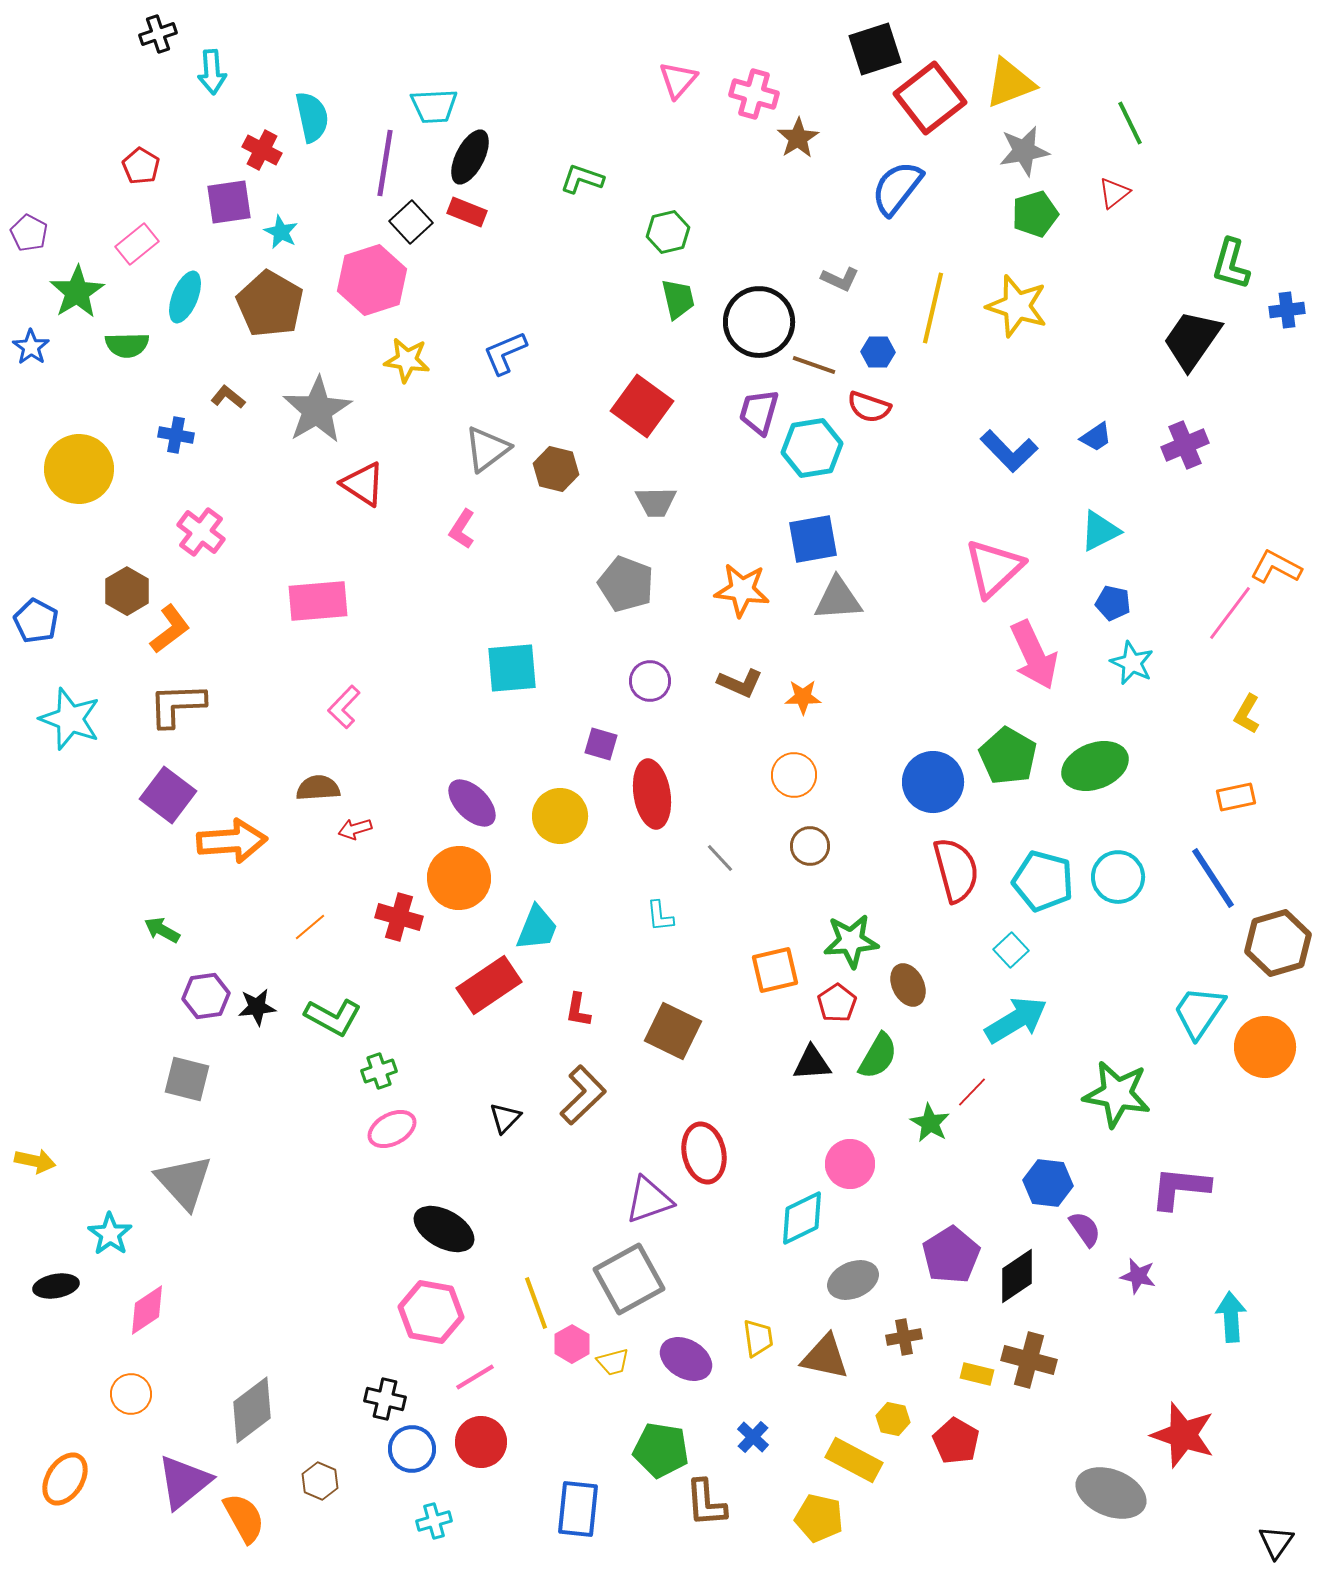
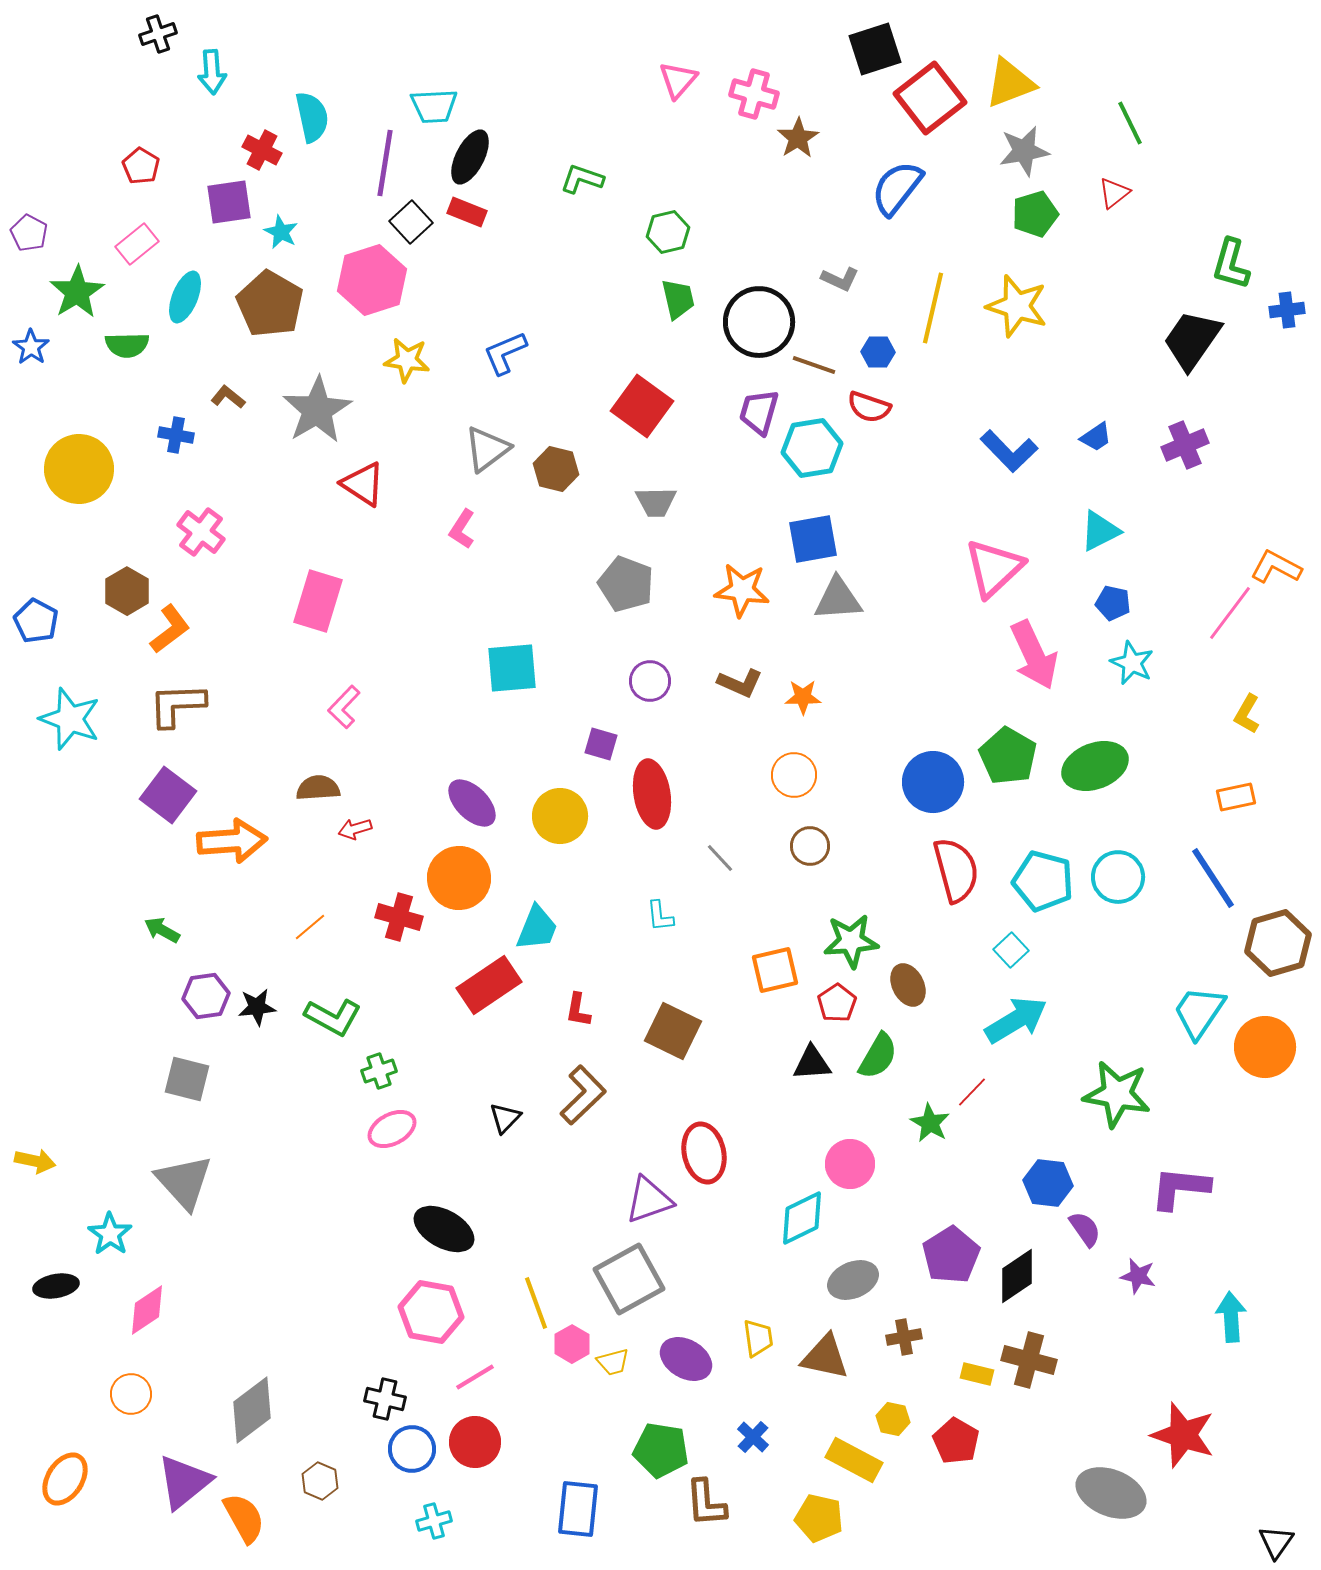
pink rectangle at (318, 601): rotated 68 degrees counterclockwise
red circle at (481, 1442): moved 6 px left
